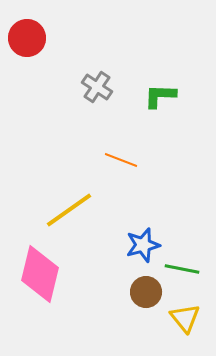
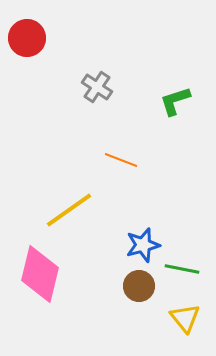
green L-shape: moved 15 px right, 5 px down; rotated 20 degrees counterclockwise
brown circle: moved 7 px left, 6 px up
